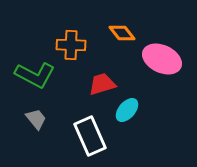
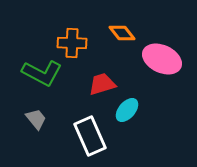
orange cross: moved 1 px right, 2 px up
green L-shape: moved 7 px right, 2 px up
